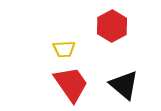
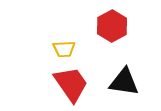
black triangle: moved 3 px up; rotated 32 degrees counterclockwise
